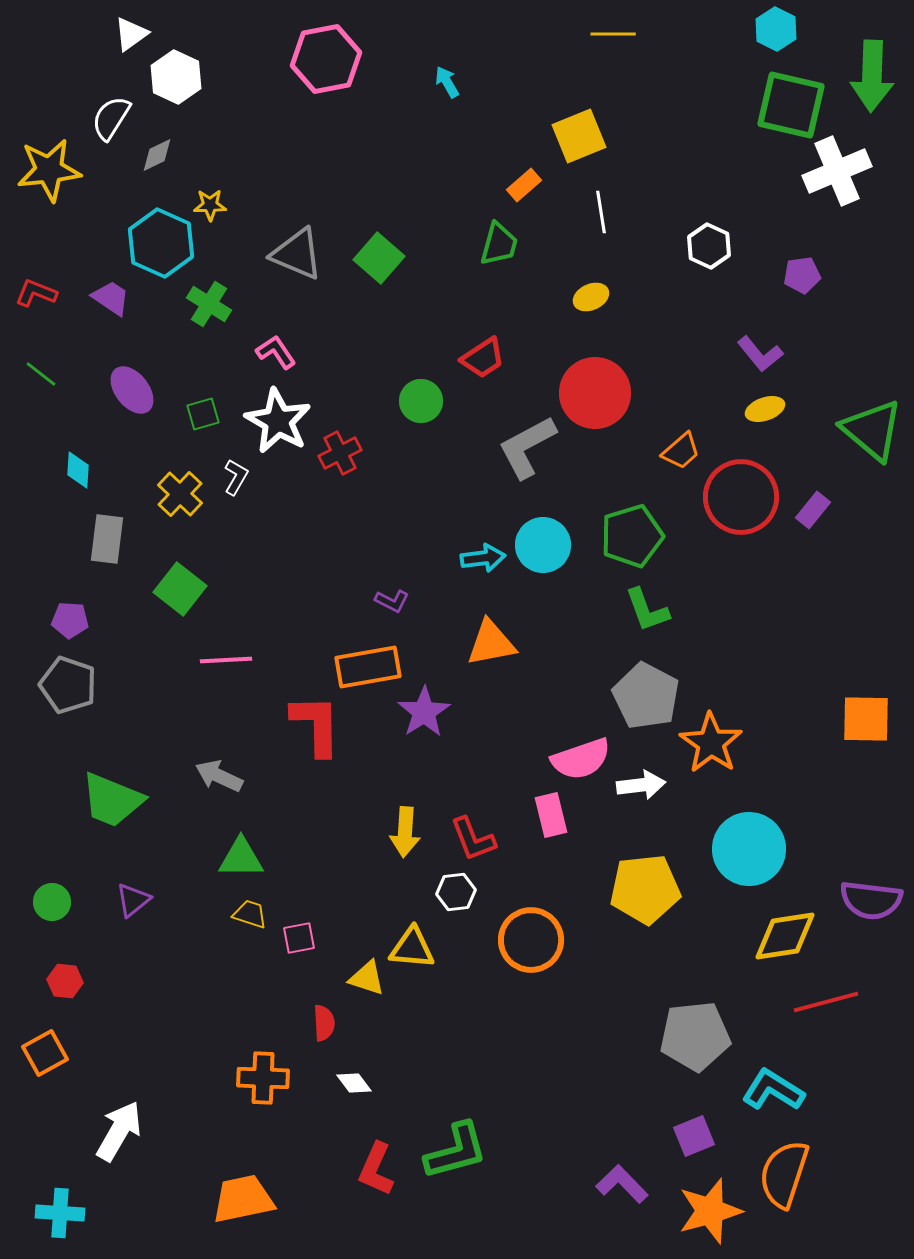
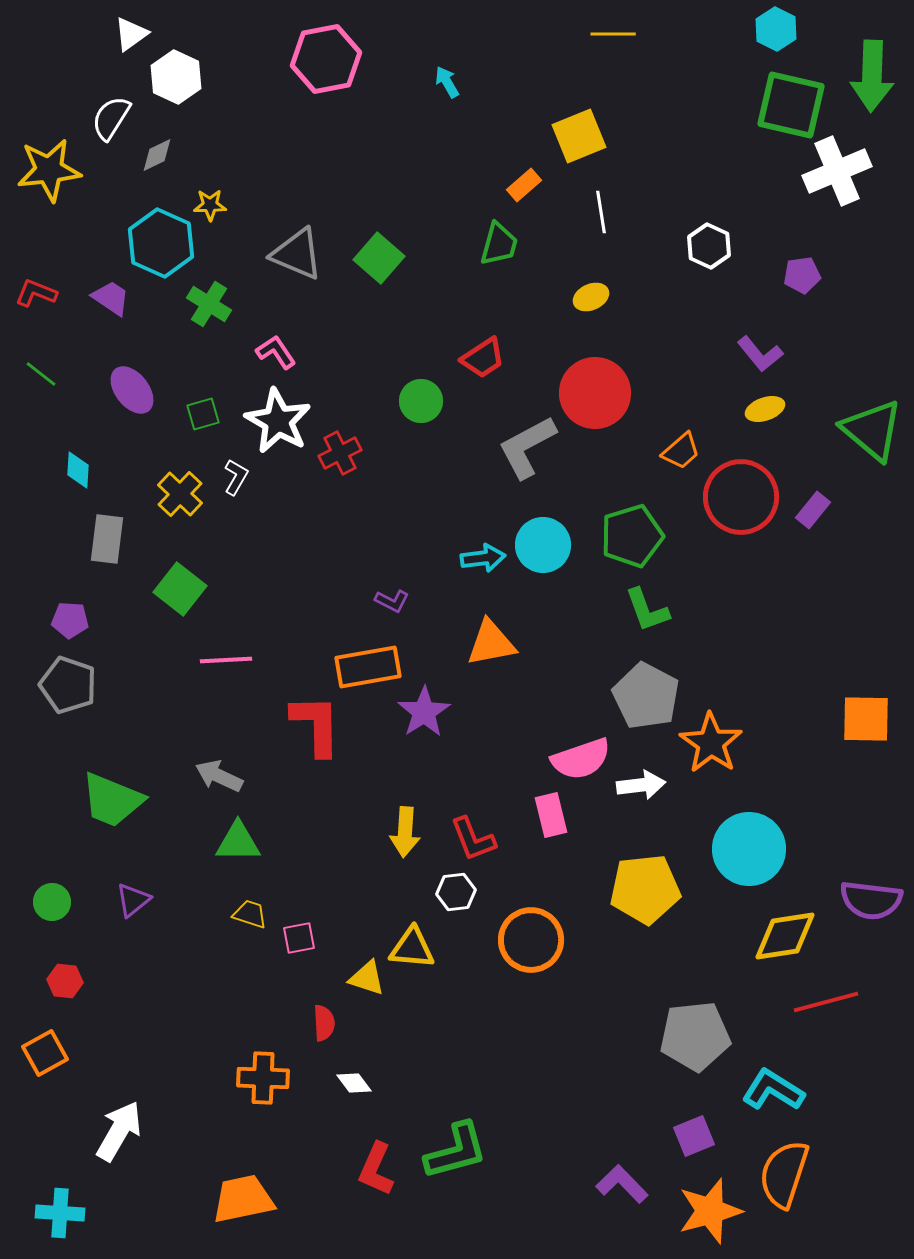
green triangle at (241, 858): moved 3 px left, 16 px up
